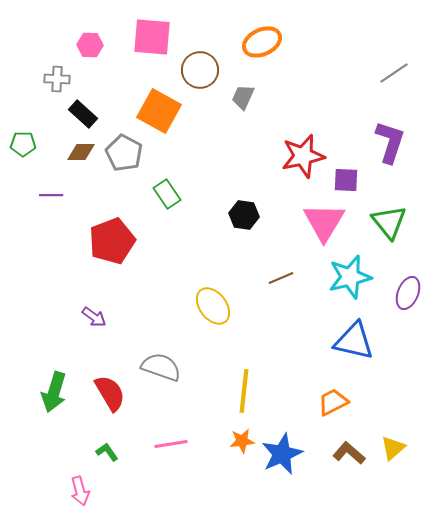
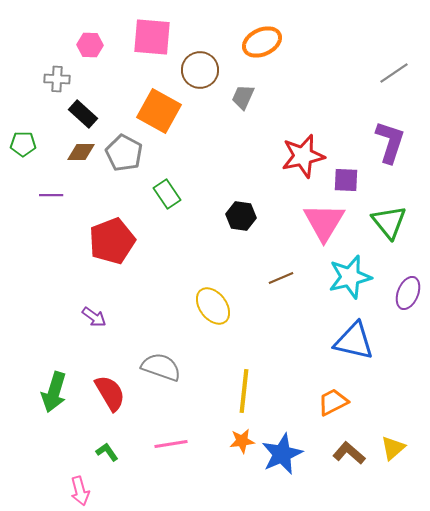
black hexagon: moved 3 px left, 1 px down
